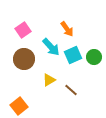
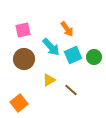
pink square: rotated 21 degrees clockwise
orange square: moved 3 px up
